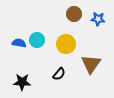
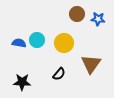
brown circle: moved 3 px right
yellow circle: moved 2 px left, 1 px up
